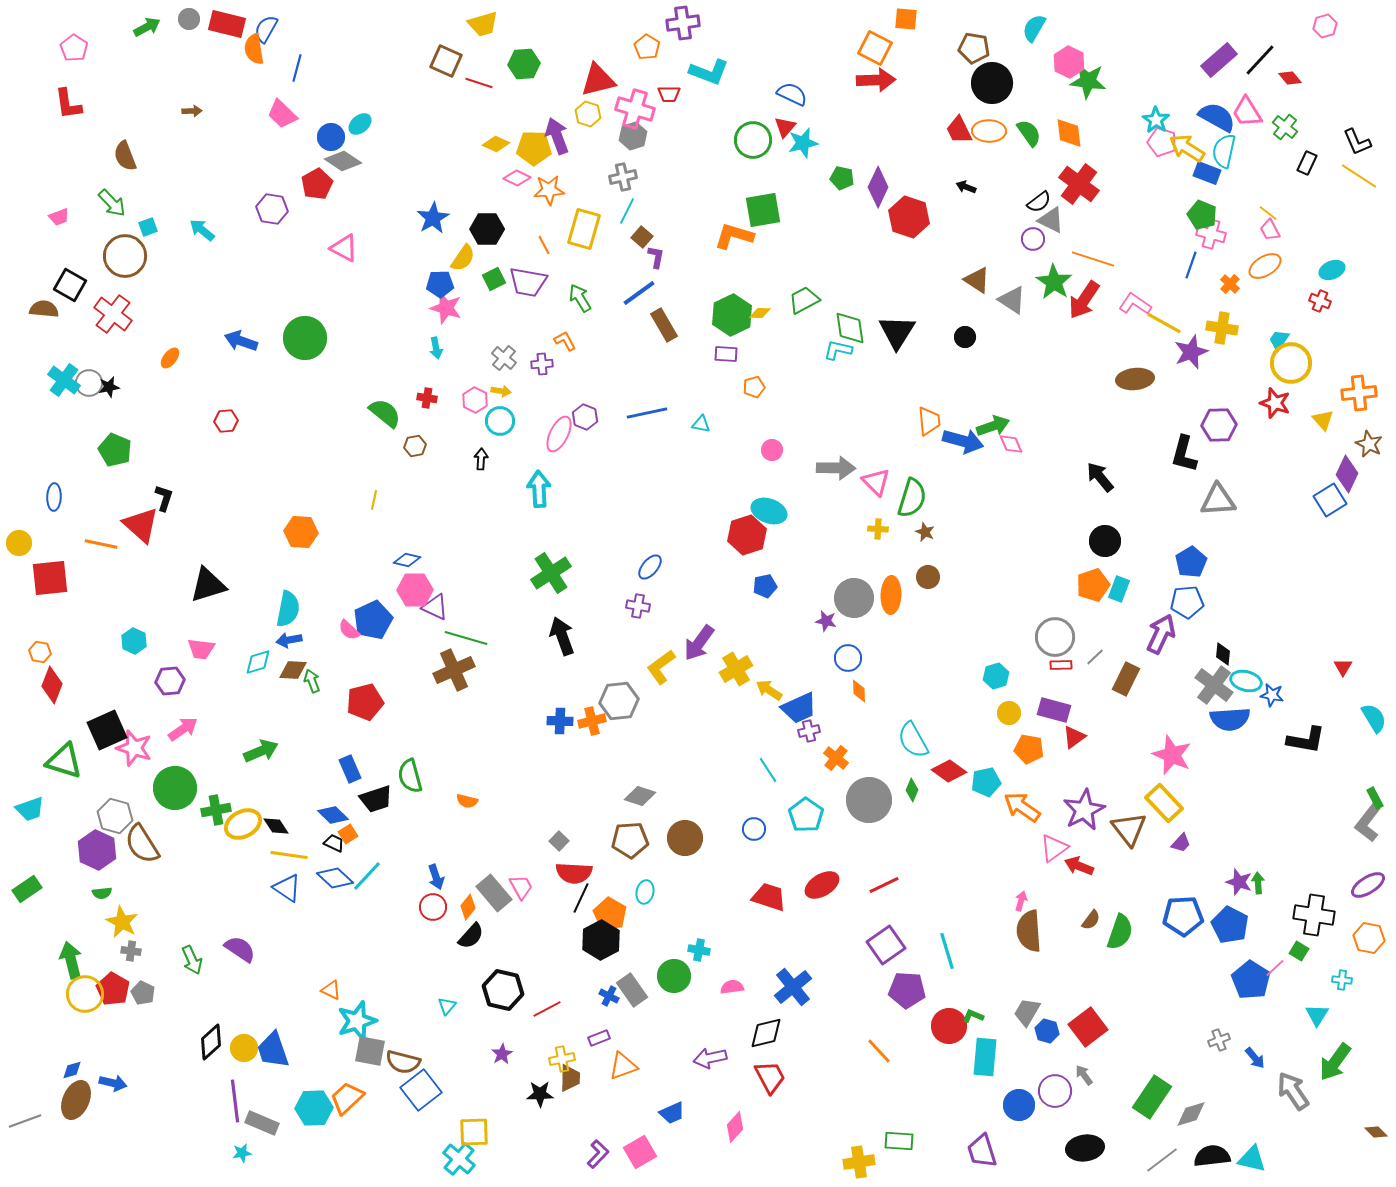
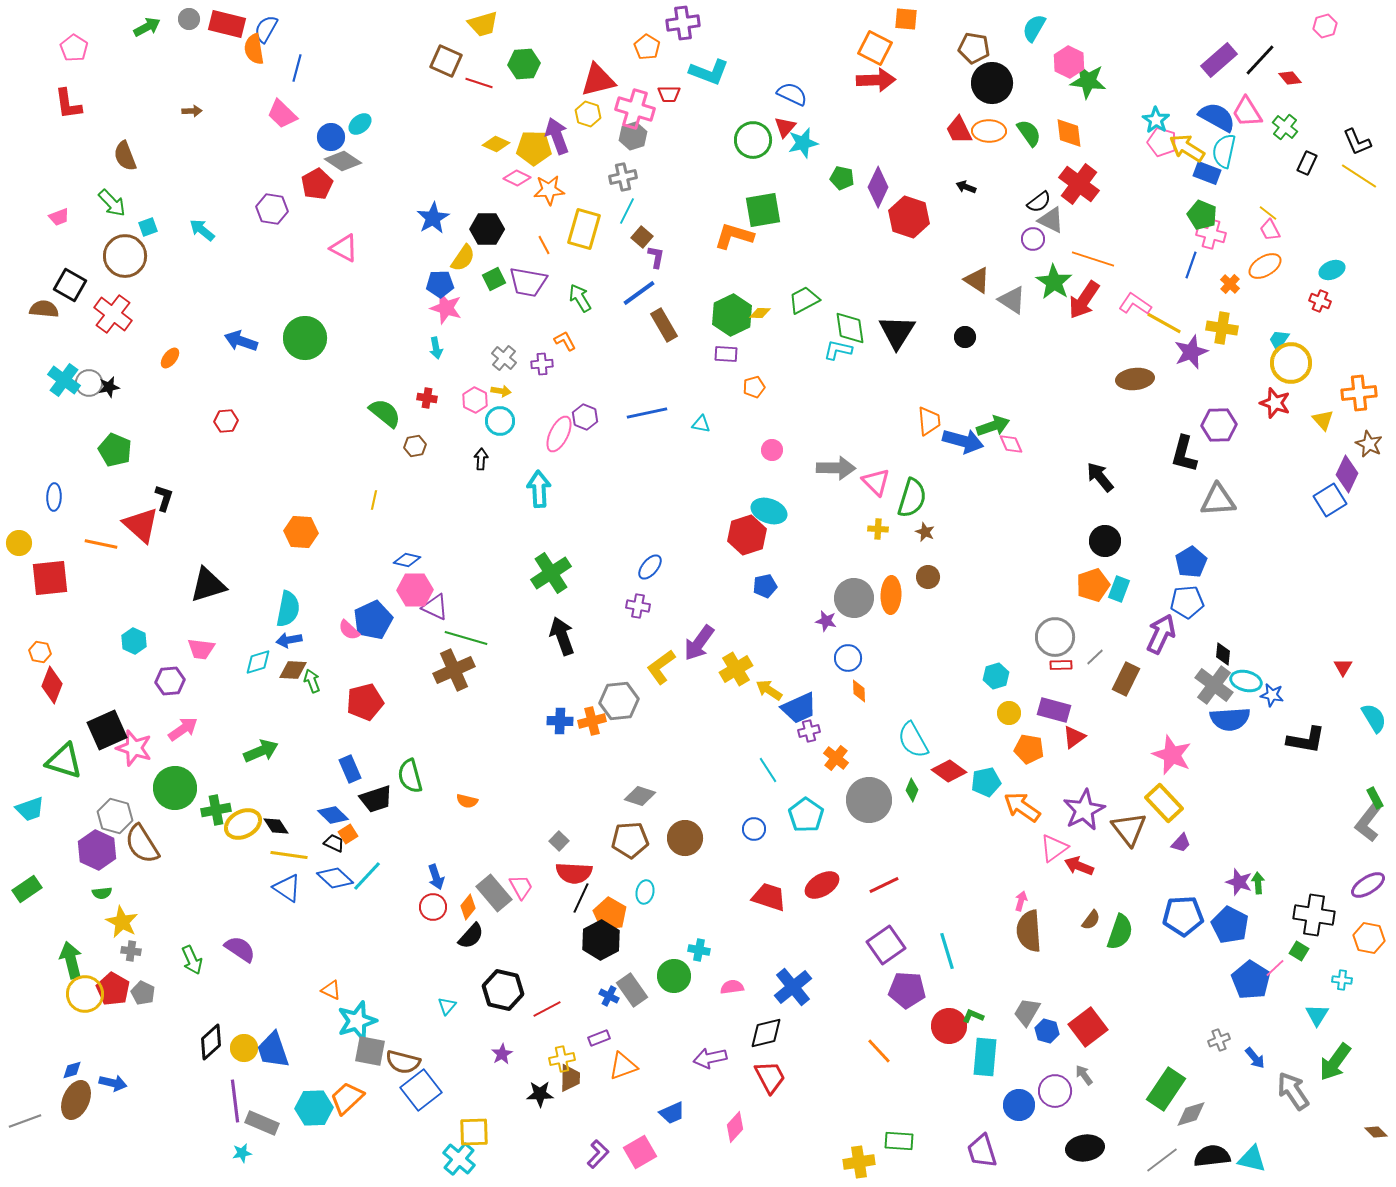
green rectangle at (1152, 1097): moved 14 px right, 8 px up
